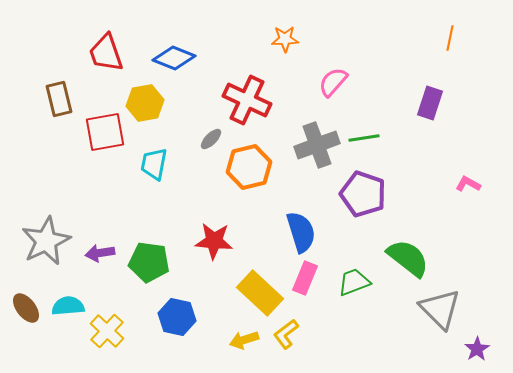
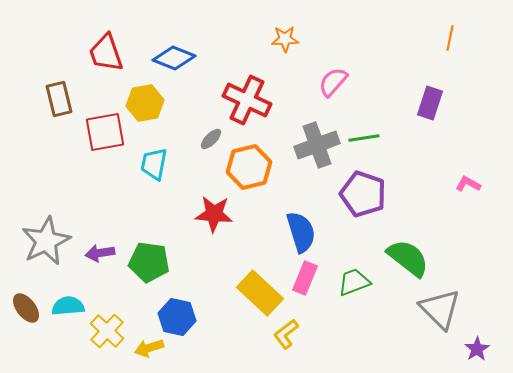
red star: moved 27 px up
yellow arrow: moved 95 px left, 8 px down
